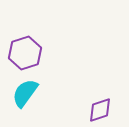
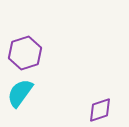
cyan semicircle: moved 5 px left
